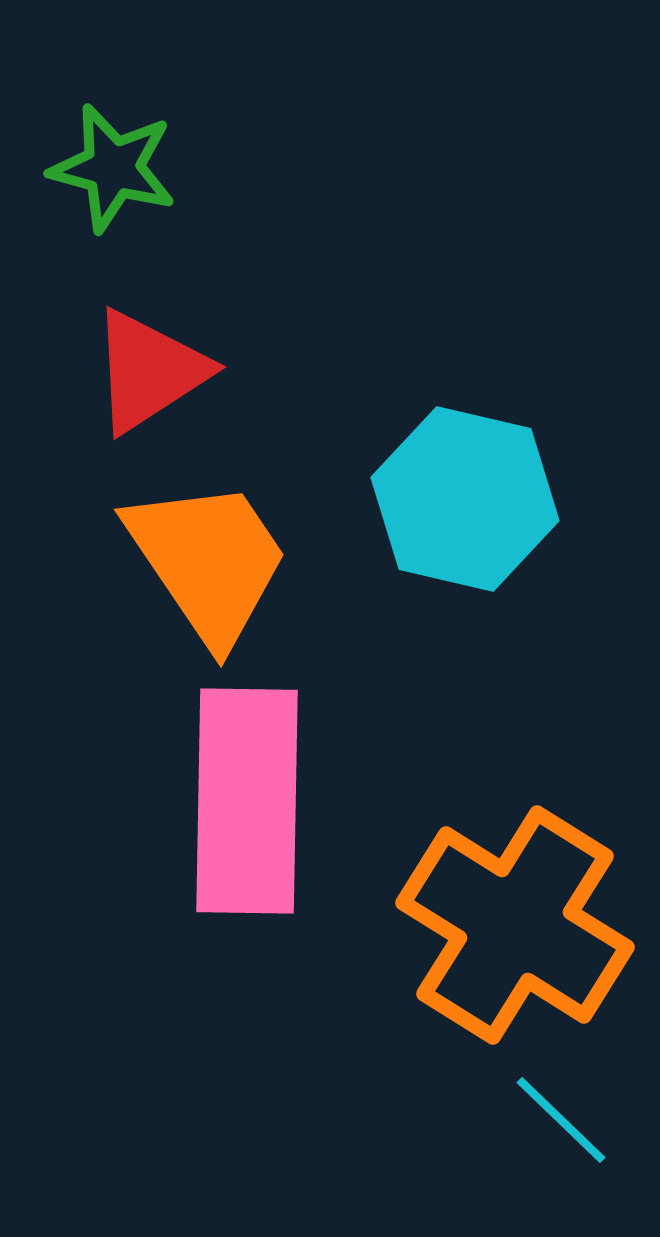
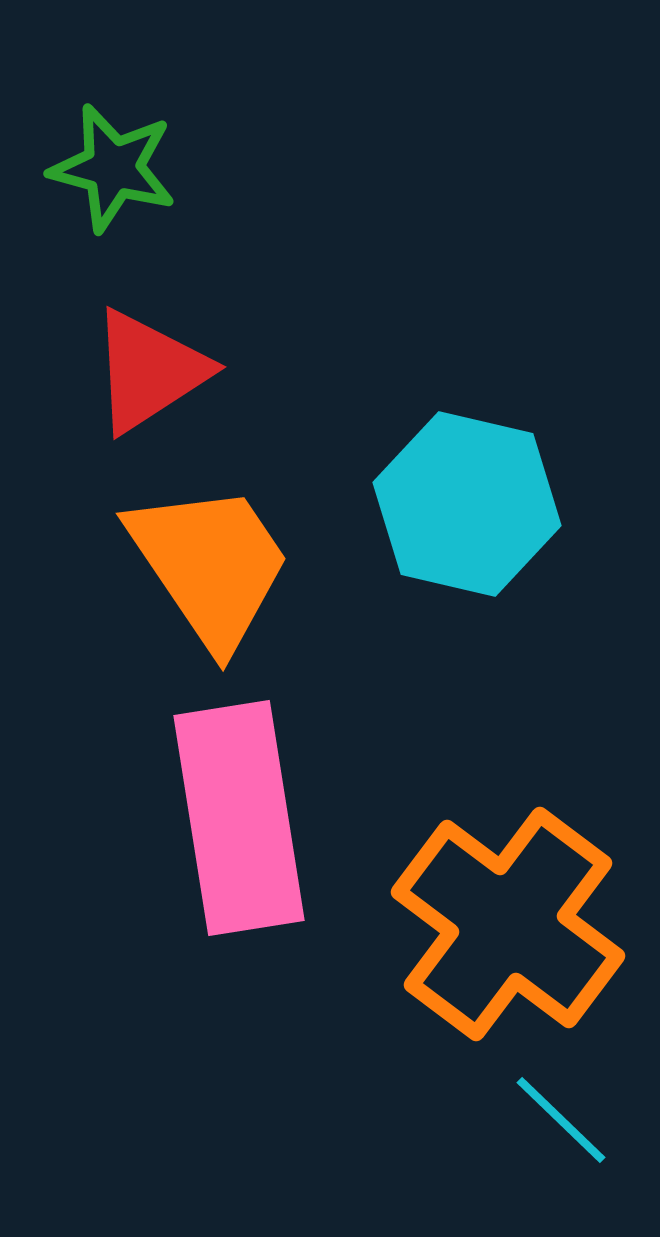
cyan hexagon: moved 2 px right, 5 px down
orange trapezoid: moved 2 px right, 4 px down
pink rectangle: moved 8 px left, 17 px down; rotated 10 degrees counterclockwise
orange cross: moved 7 px left, 1 px up; rotated 5 degrees clockwise
